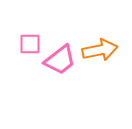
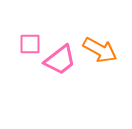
orange arrow: rotated 40 degrees clockwise
